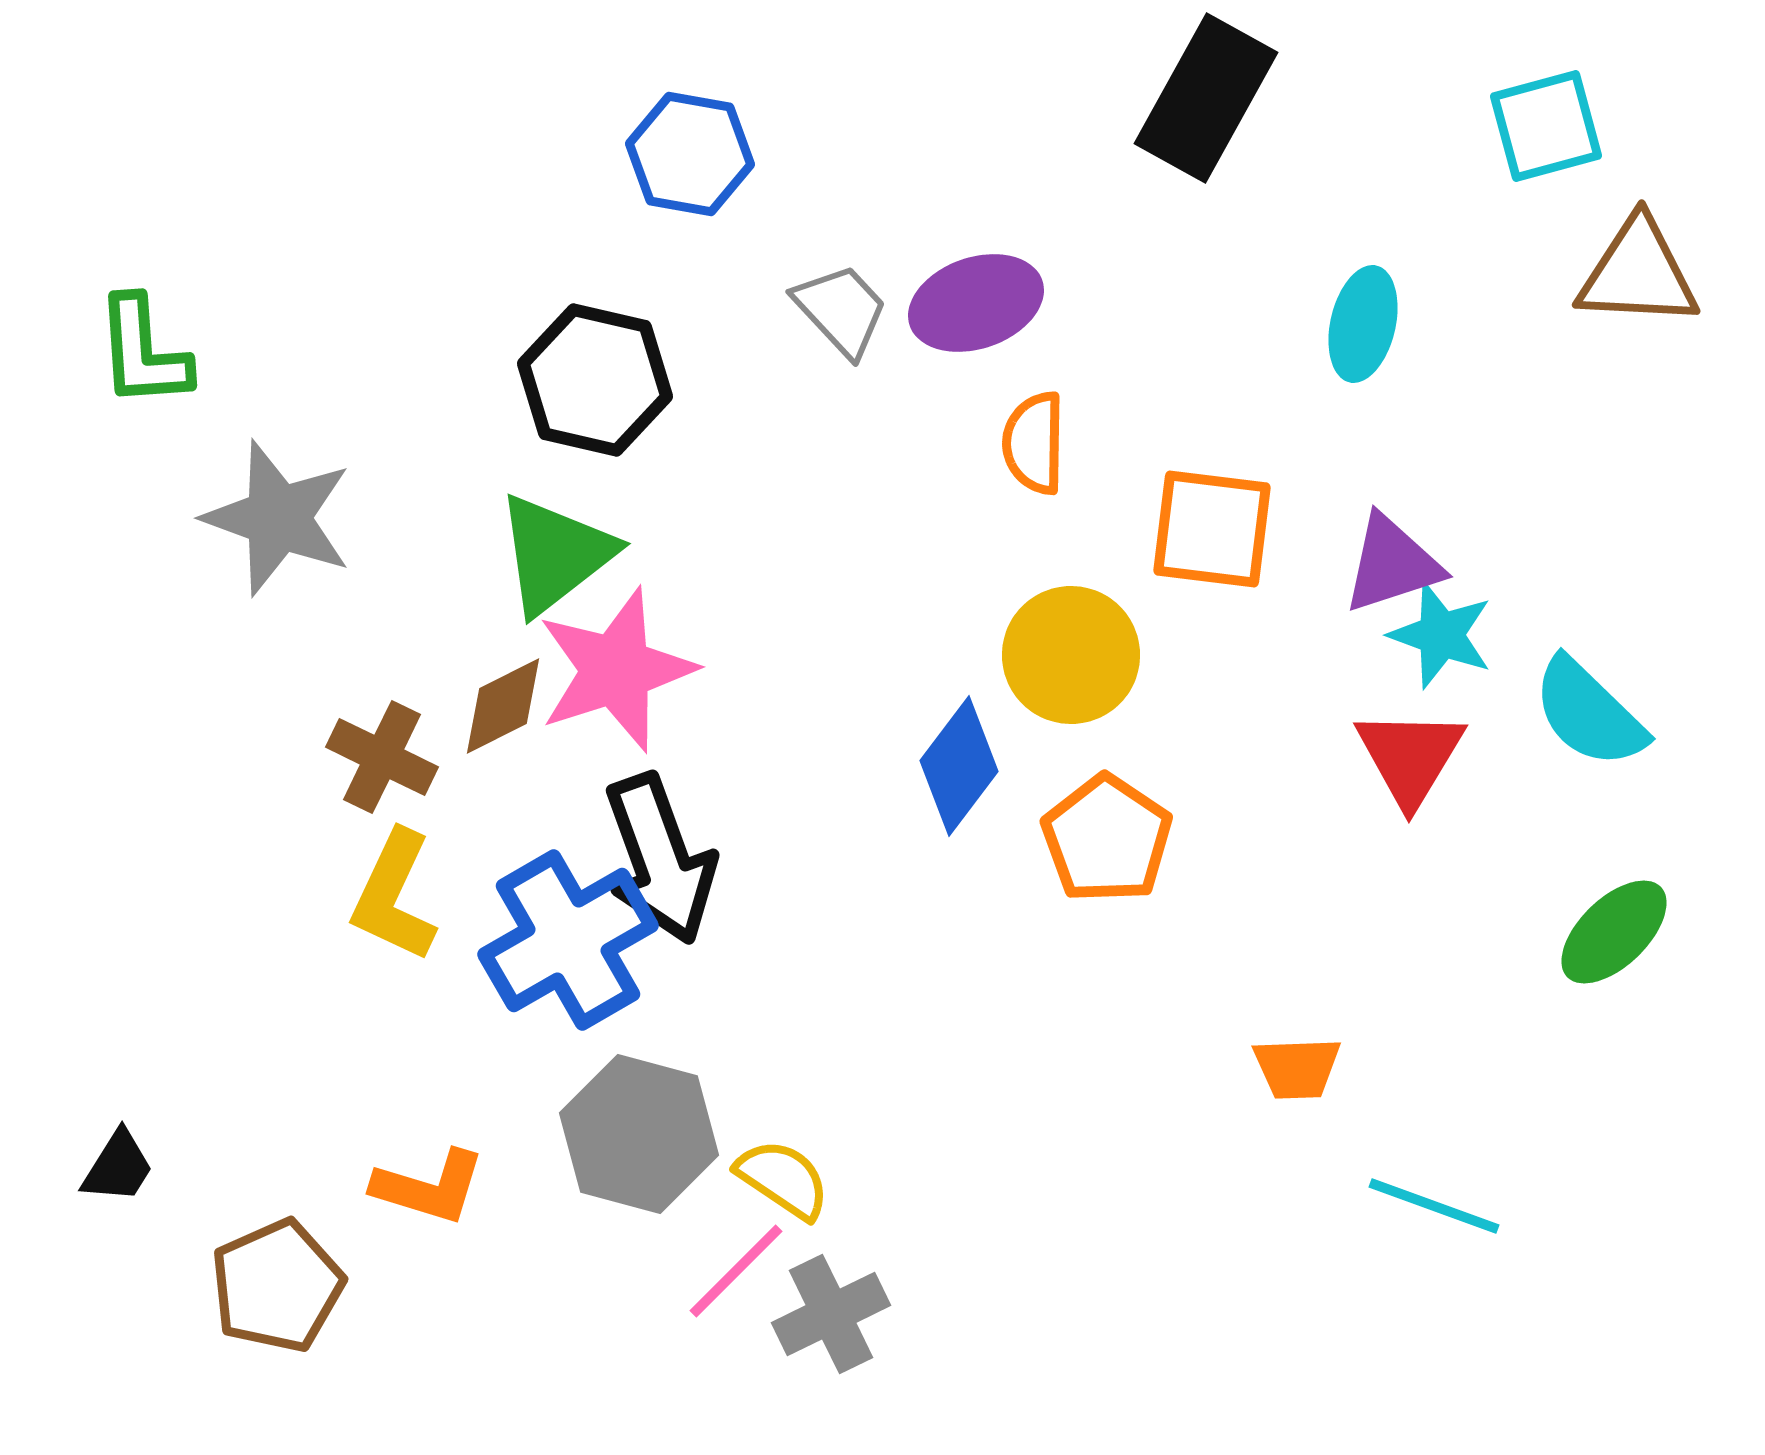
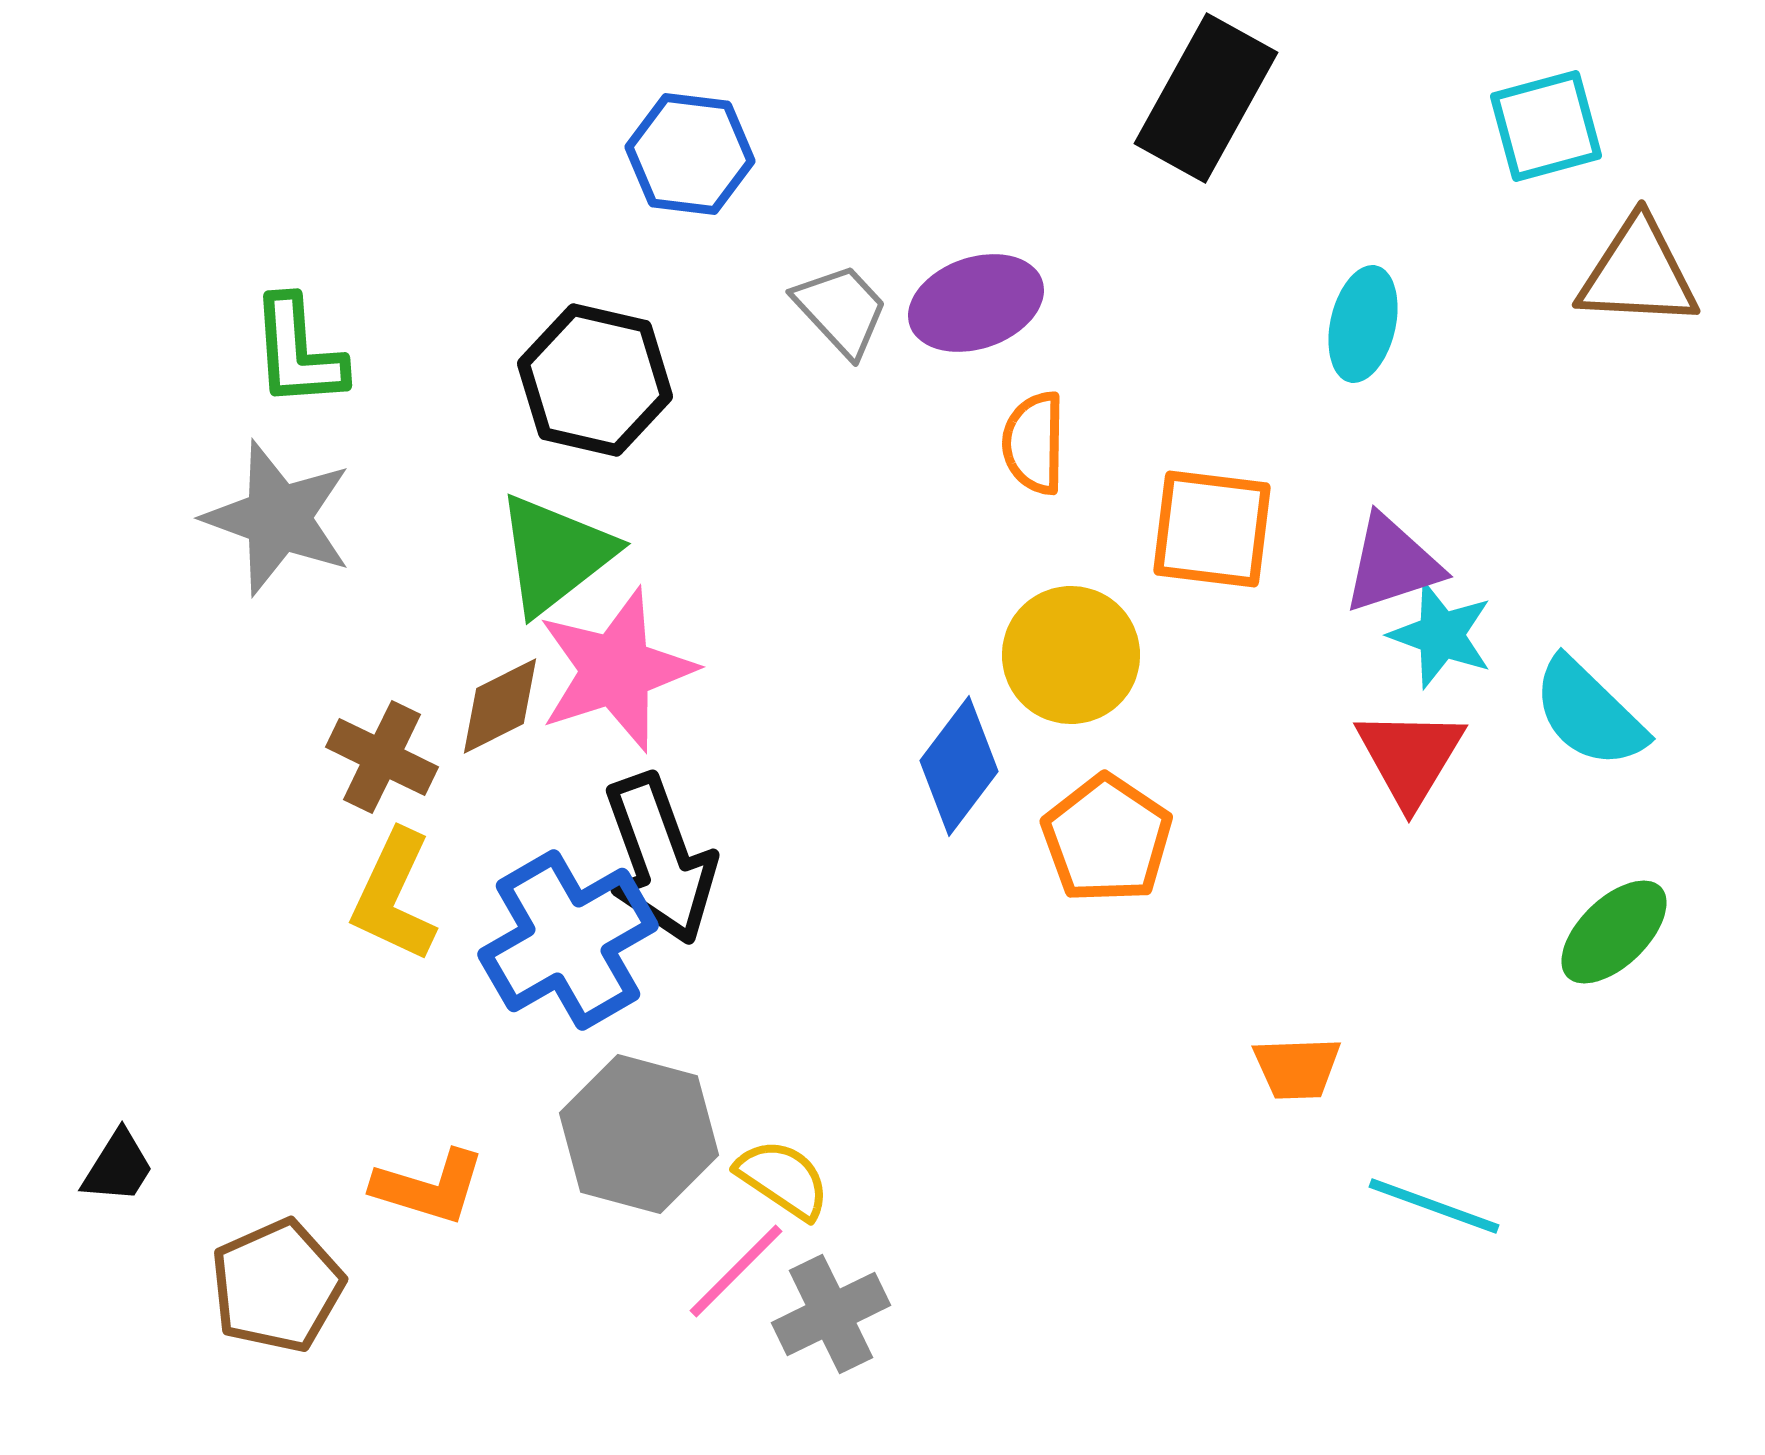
blue hexagon: rotated 3 degrees counterclockwise
green L-shape: moved 155 px right
brown diamond: moved 3 px left
